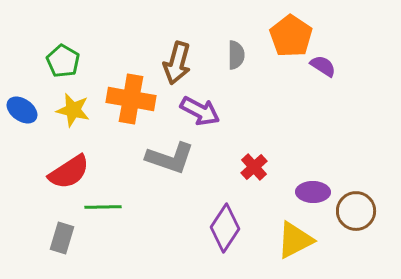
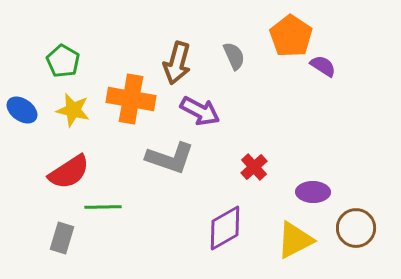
gray semicircle: moved 2 px left, 1 px down; rotated 24 degrees counterclockwise
brown circle: moved 17 px down
purple diamond: rotated 27 degrees clockwise
